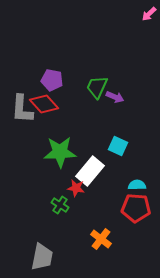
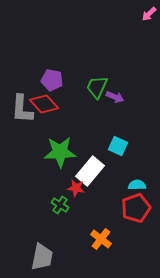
red pentagon: rotated 24 degrees counterclockwise
